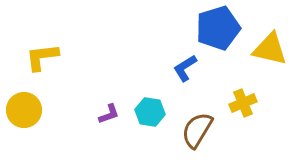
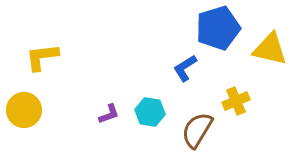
yellow cross: moved 7 px left, 2 px up
